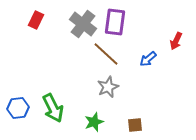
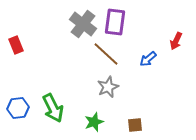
red rectangle: moved 20 px left, 25 px down; rotated 48 degrees counterclockwise
